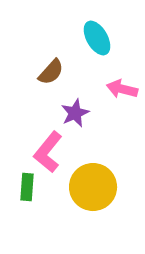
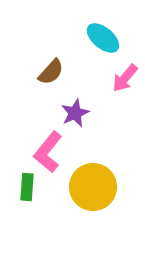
cyan ellipse: moved 6 px right; rotated 20 degrees counterclockwise
pink arrow: moved 3 px right, 11 px up; rotated 64 degrees counterclockwise
